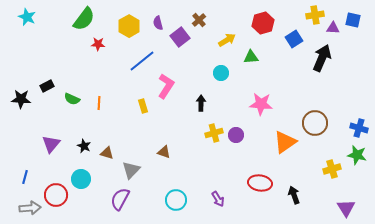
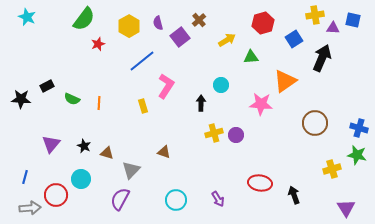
red star at (98, 44): rotated 24 degrees counterclockwise
cyan circle at (221, 73): moved 12 px down
orange triangle at (285, 142): moved 61 px up
